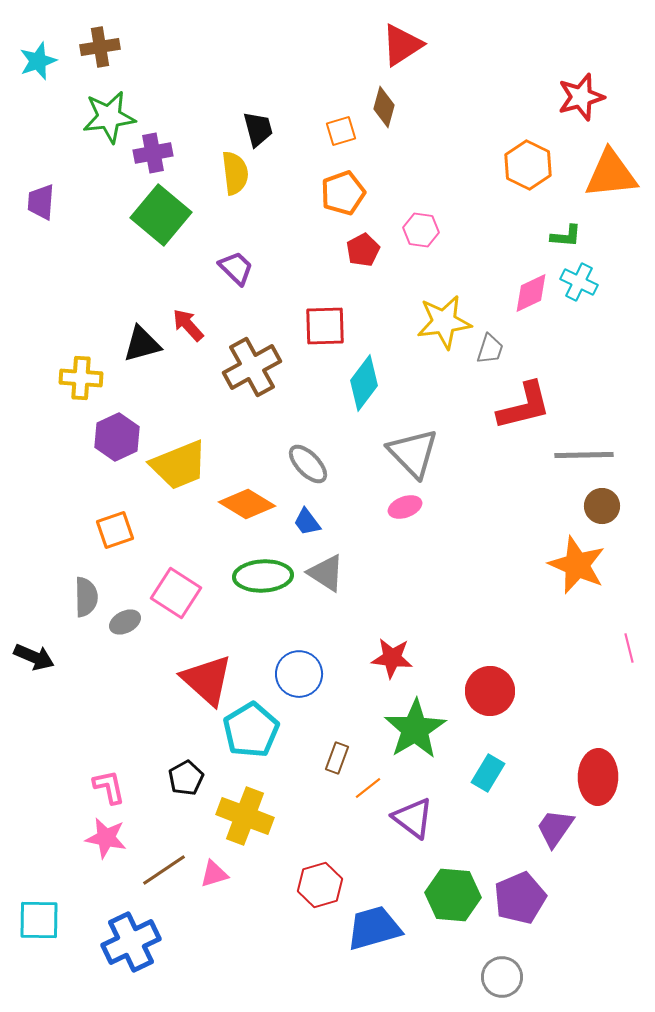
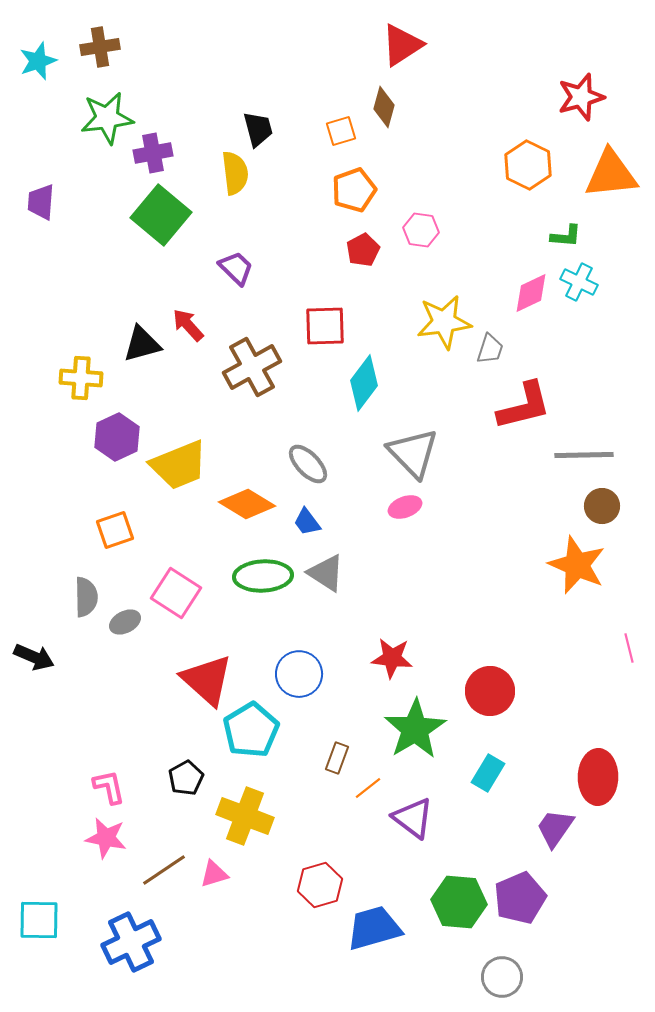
green star at (109, 117): moved 2 px left, 1 px down
orange pentagon at (343, 193): moved 11 px right, 3 px up
green hexagon at (453, 895): moved 6 px right, 7 px down
